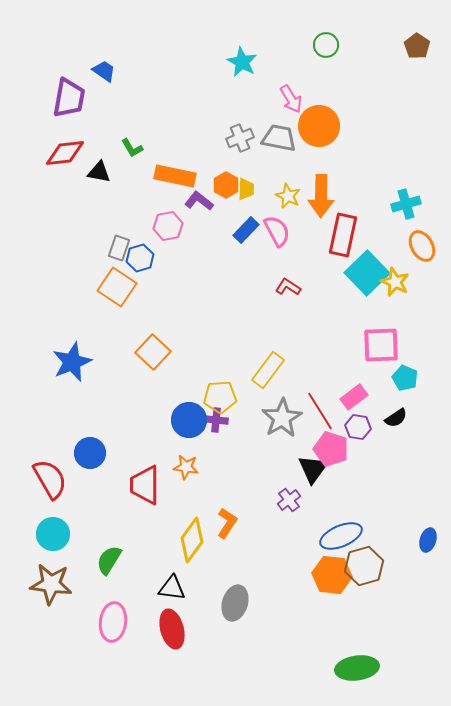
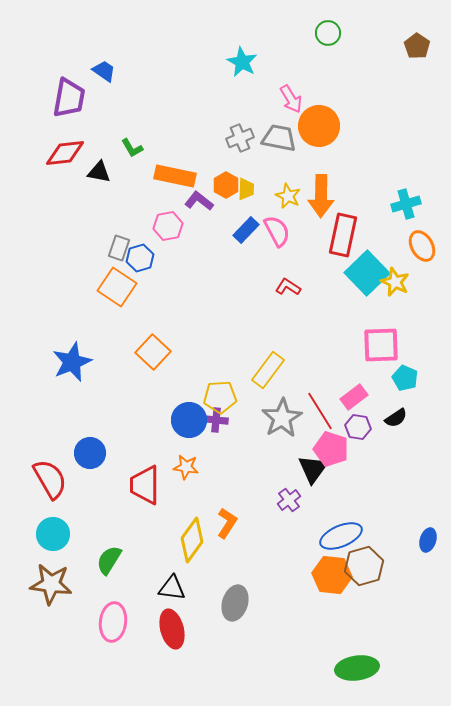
green circle at (326, 45): moved 2 px right, 12 px up
